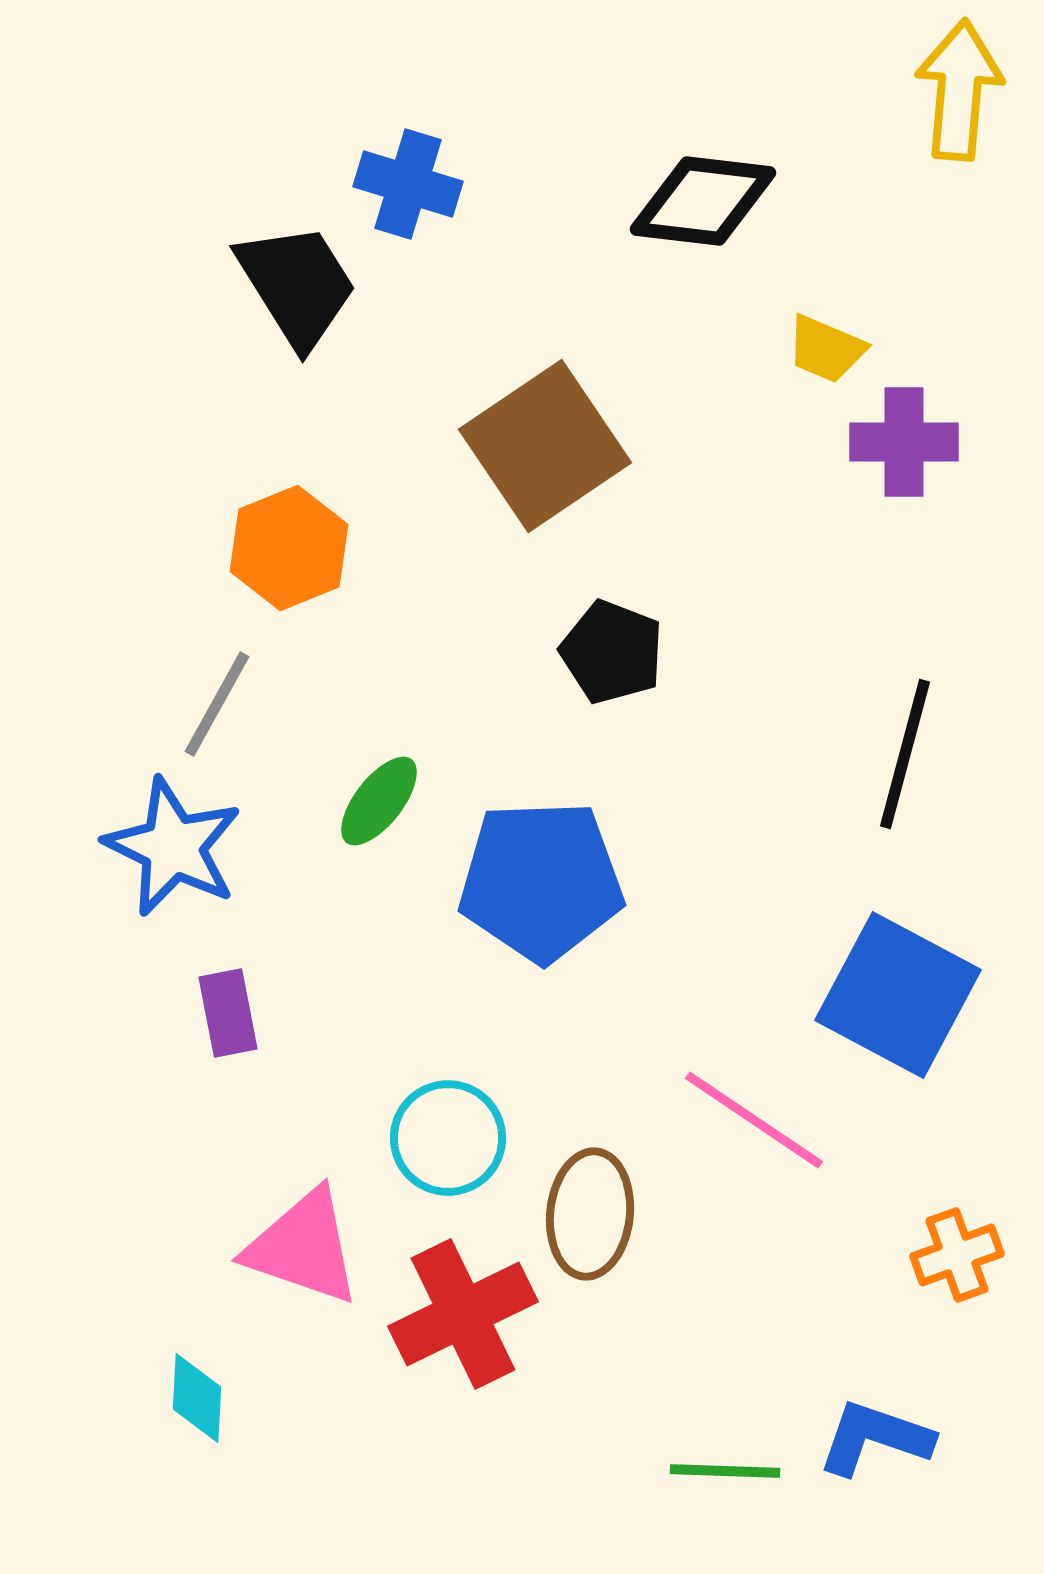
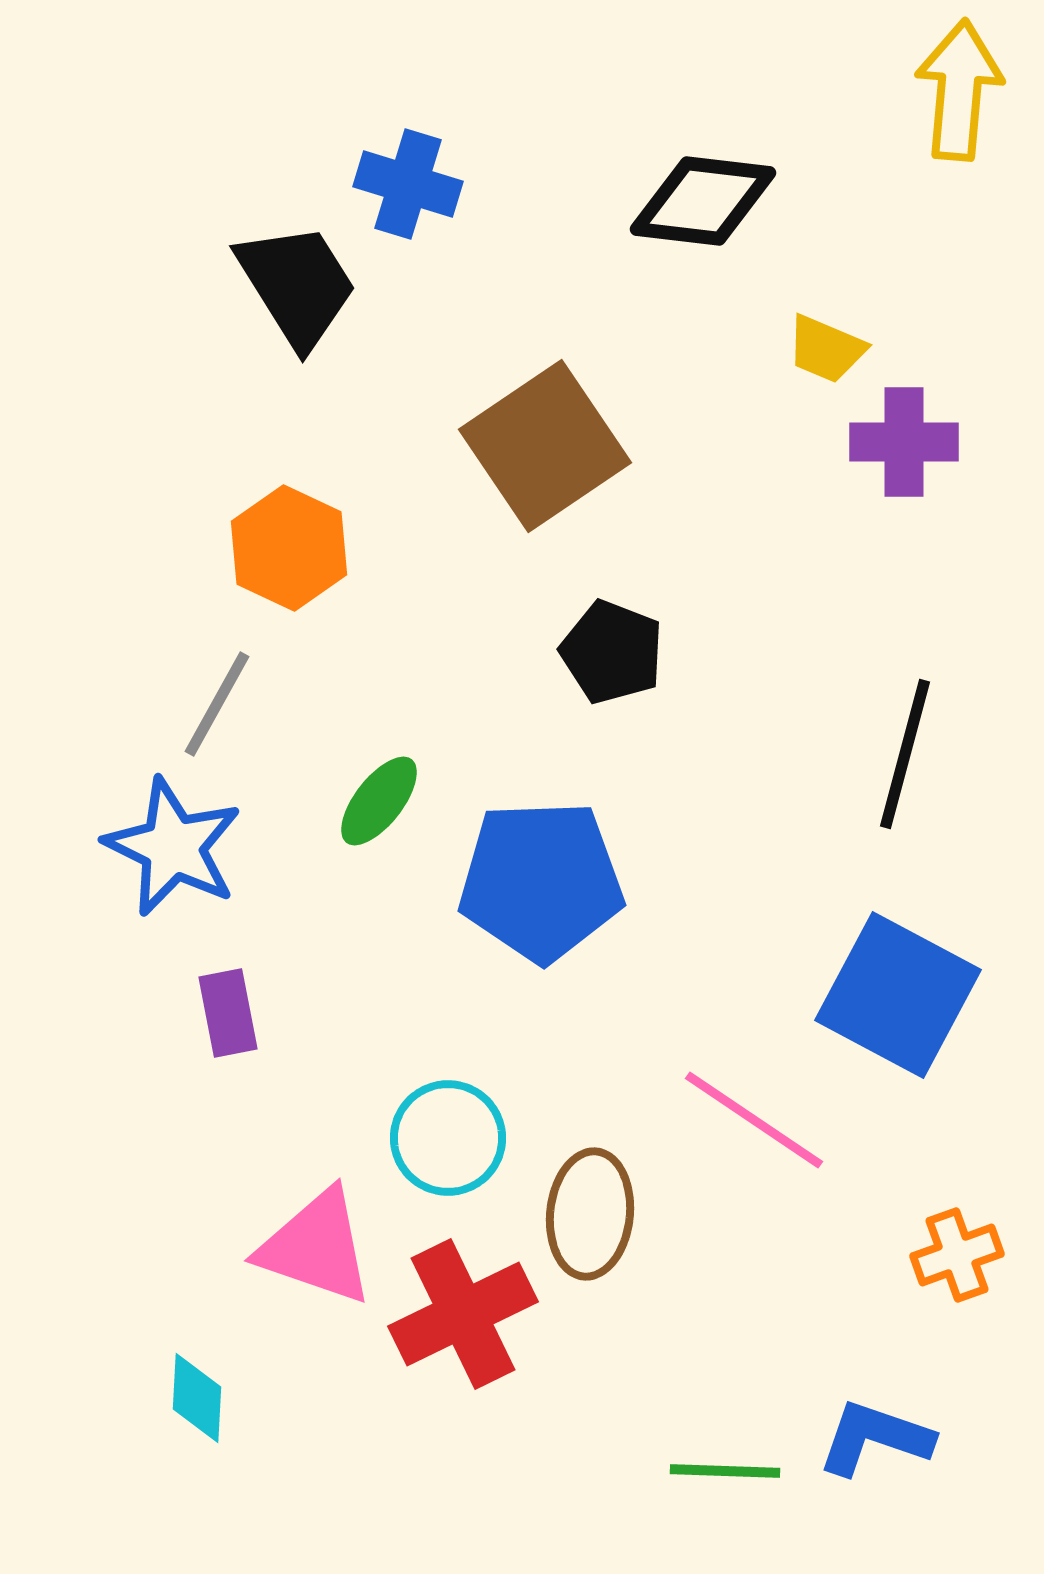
orange hexagon: rotated 13 degrees counterclockwise
pink triangle: moved 13 px right
